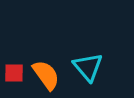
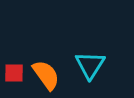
cyan triangle: moved 2 px right, 2 px up; rotated 12 degrees clockwise
